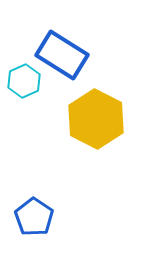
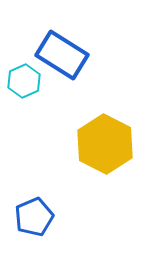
yellow hexagon: moved 9 px right, 25 px down
blue pentagon: rotated 15 degrees clockwise
